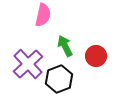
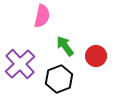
pink semicircle: moved 1 px left, 1 px down
green arrow: rotated 10 degrees counterclockwise
purple cross: moved 8 px left
